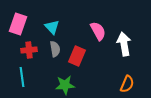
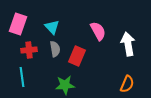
white arrow: moved 4 px right
